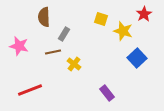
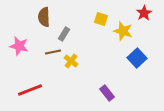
red star: moved 1 px up
yellow cross: moved 3 px left, 3 px up
